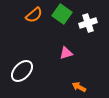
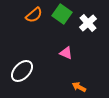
white cross: rotated 24 degrees counterclockwise
pink triangle: rotated 40 degrees clockwise
